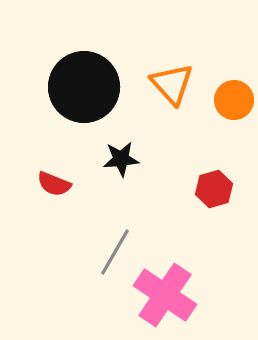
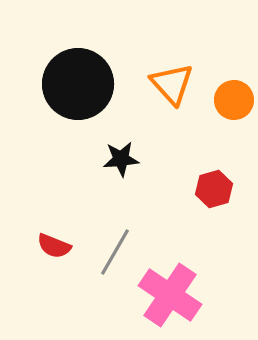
black circle: moved 6 px left, 3 px up
red semicircle: moved 62 px down
pink cross: moved 5 px right
